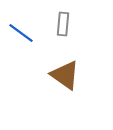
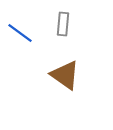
blue line: moved 1 px left
